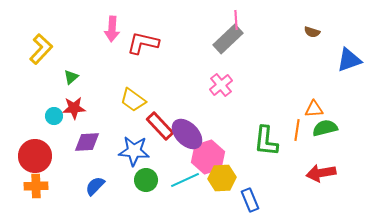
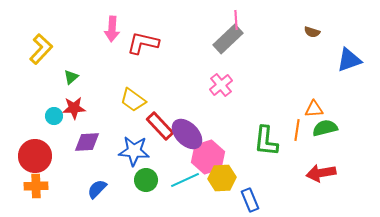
blue semicircle: moved 2 px right, 3 px down
